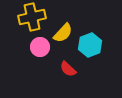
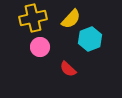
yellow cross: moved 1 px right, 1 px down
yellow semicircle: moved 8 px right, 14 px up
cyan hexagon: moved 6 px up
